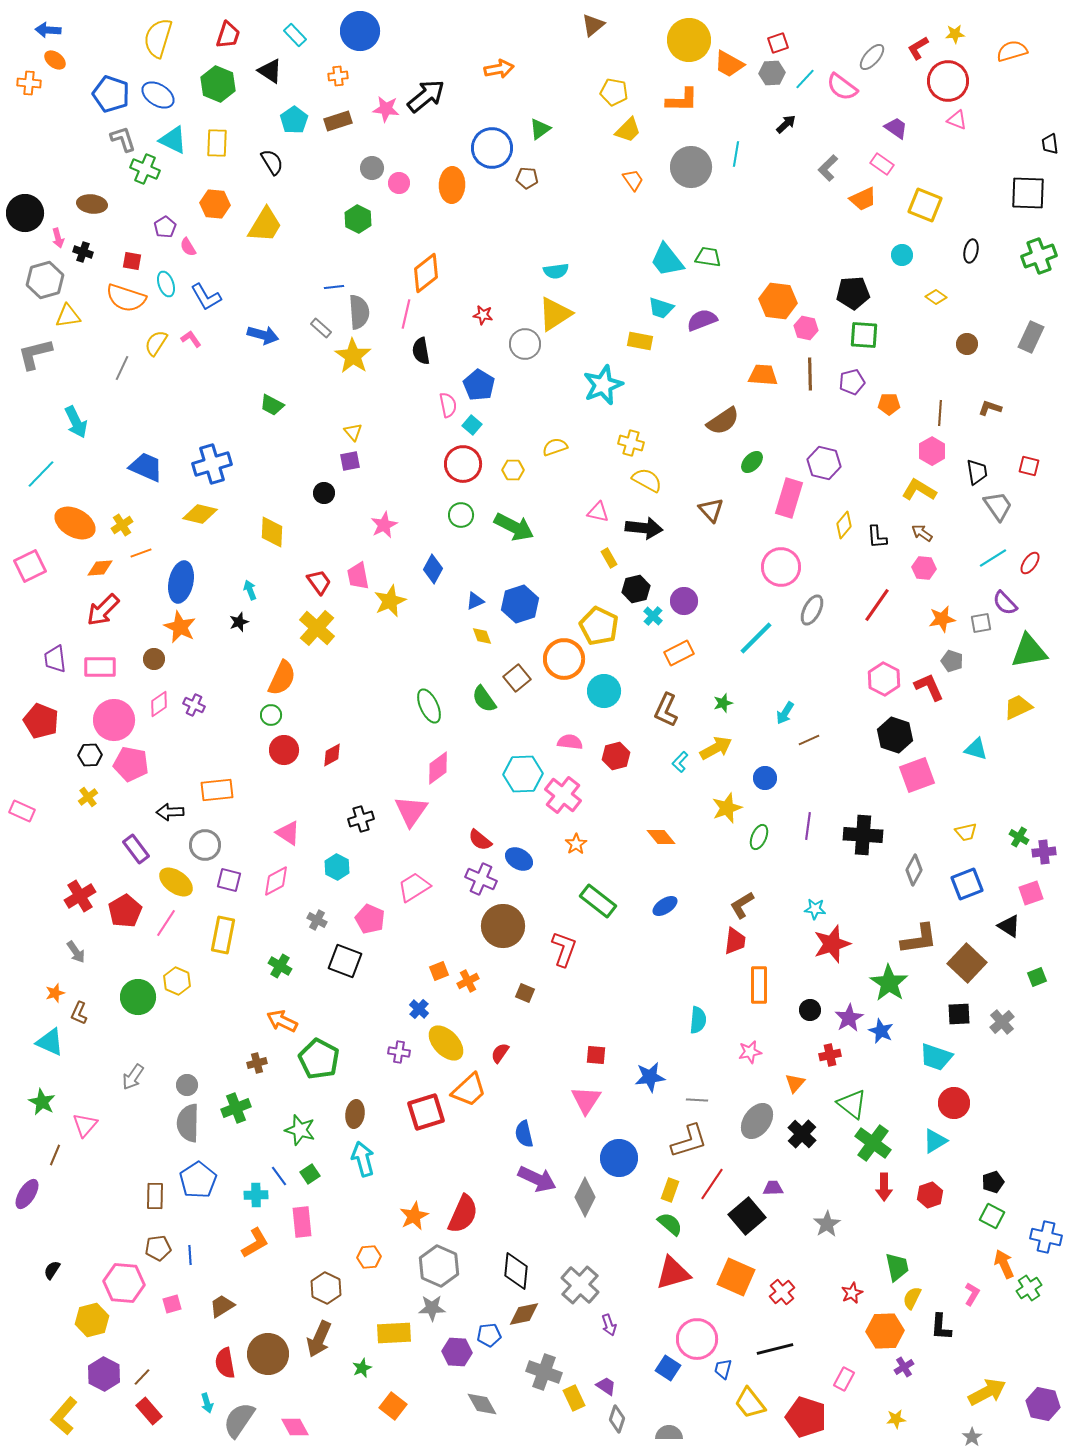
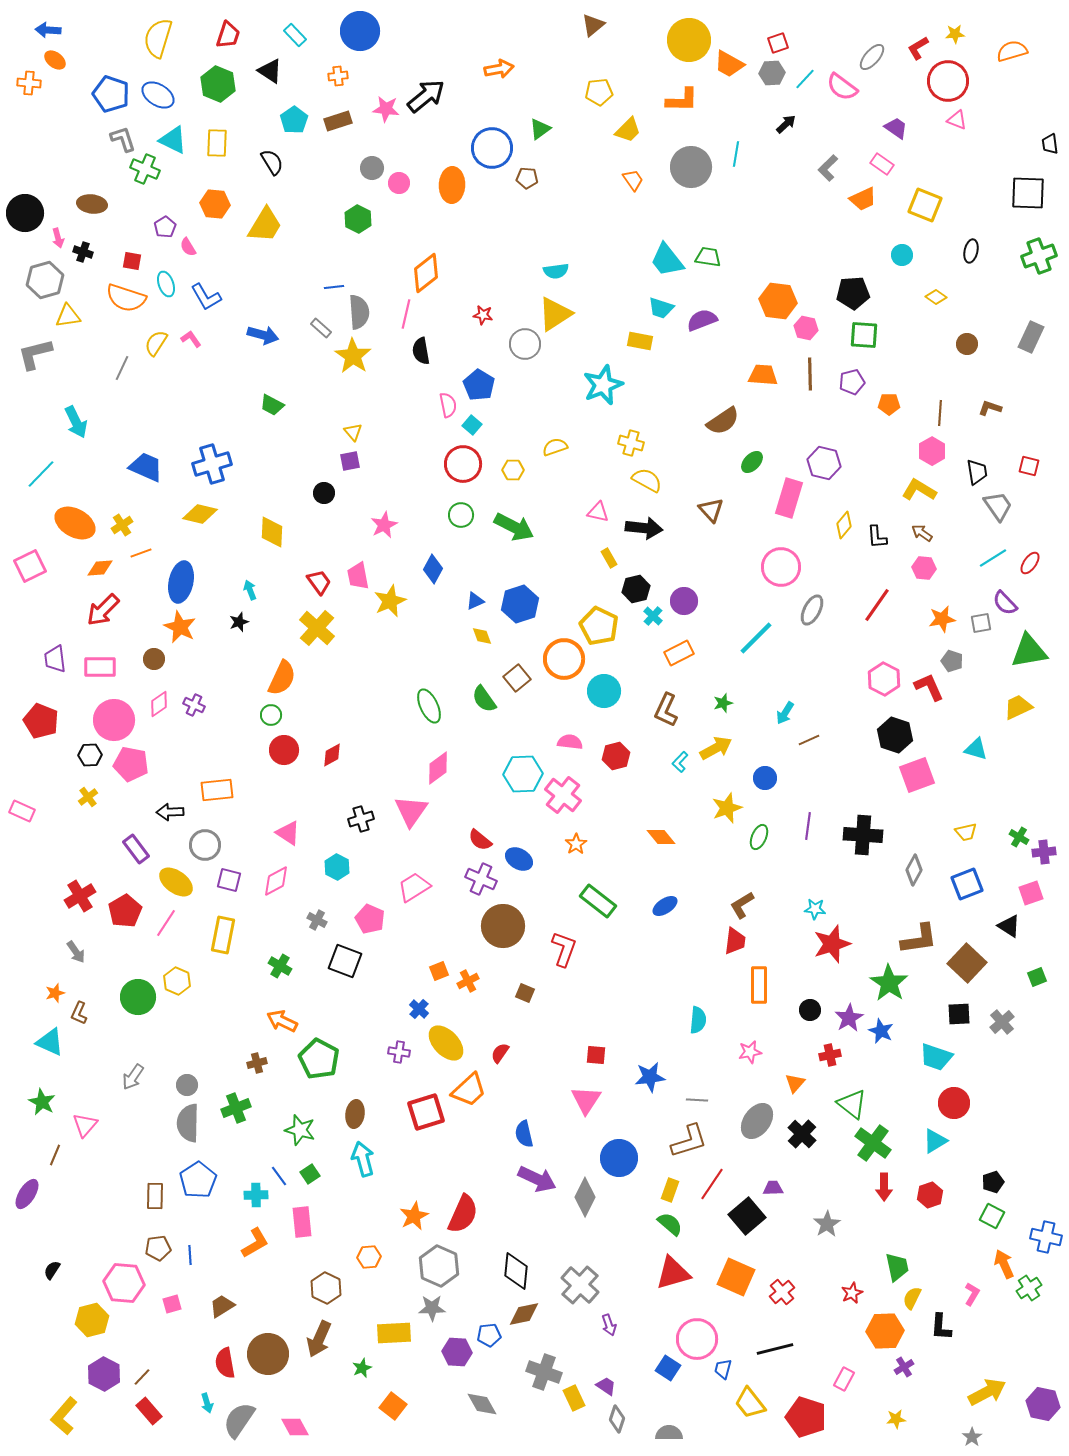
yellow pentagon at (614, 92): moved 15 px left; rotated 16 degrees counterclockwise
